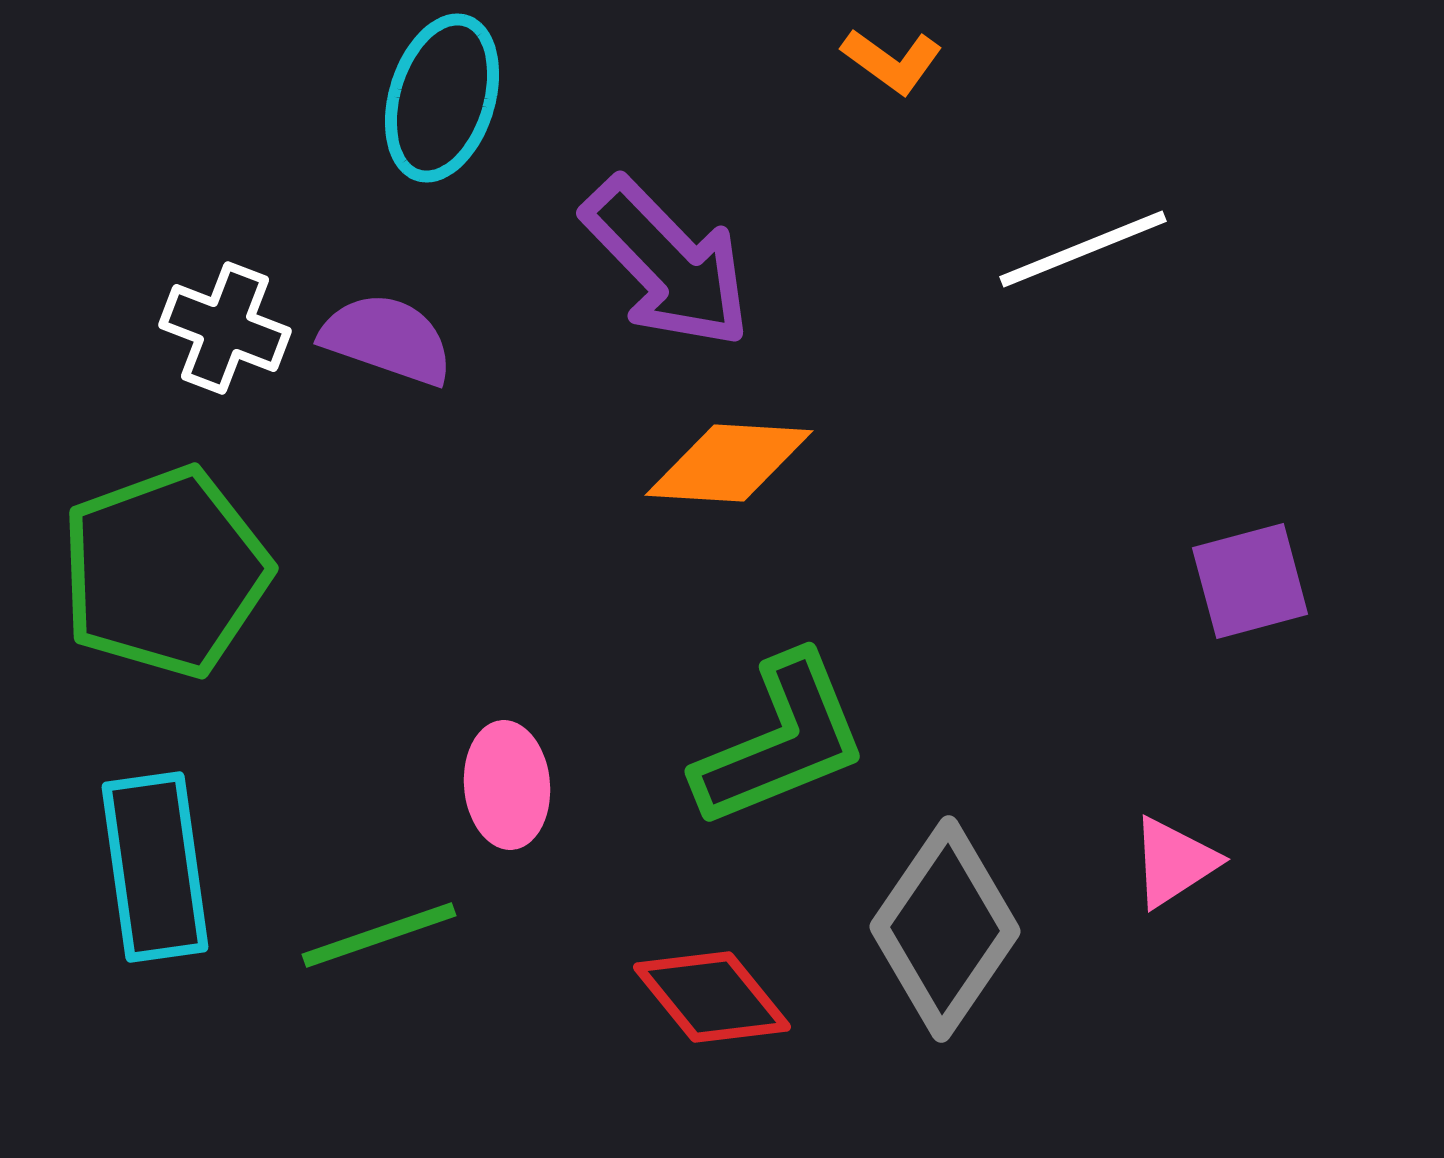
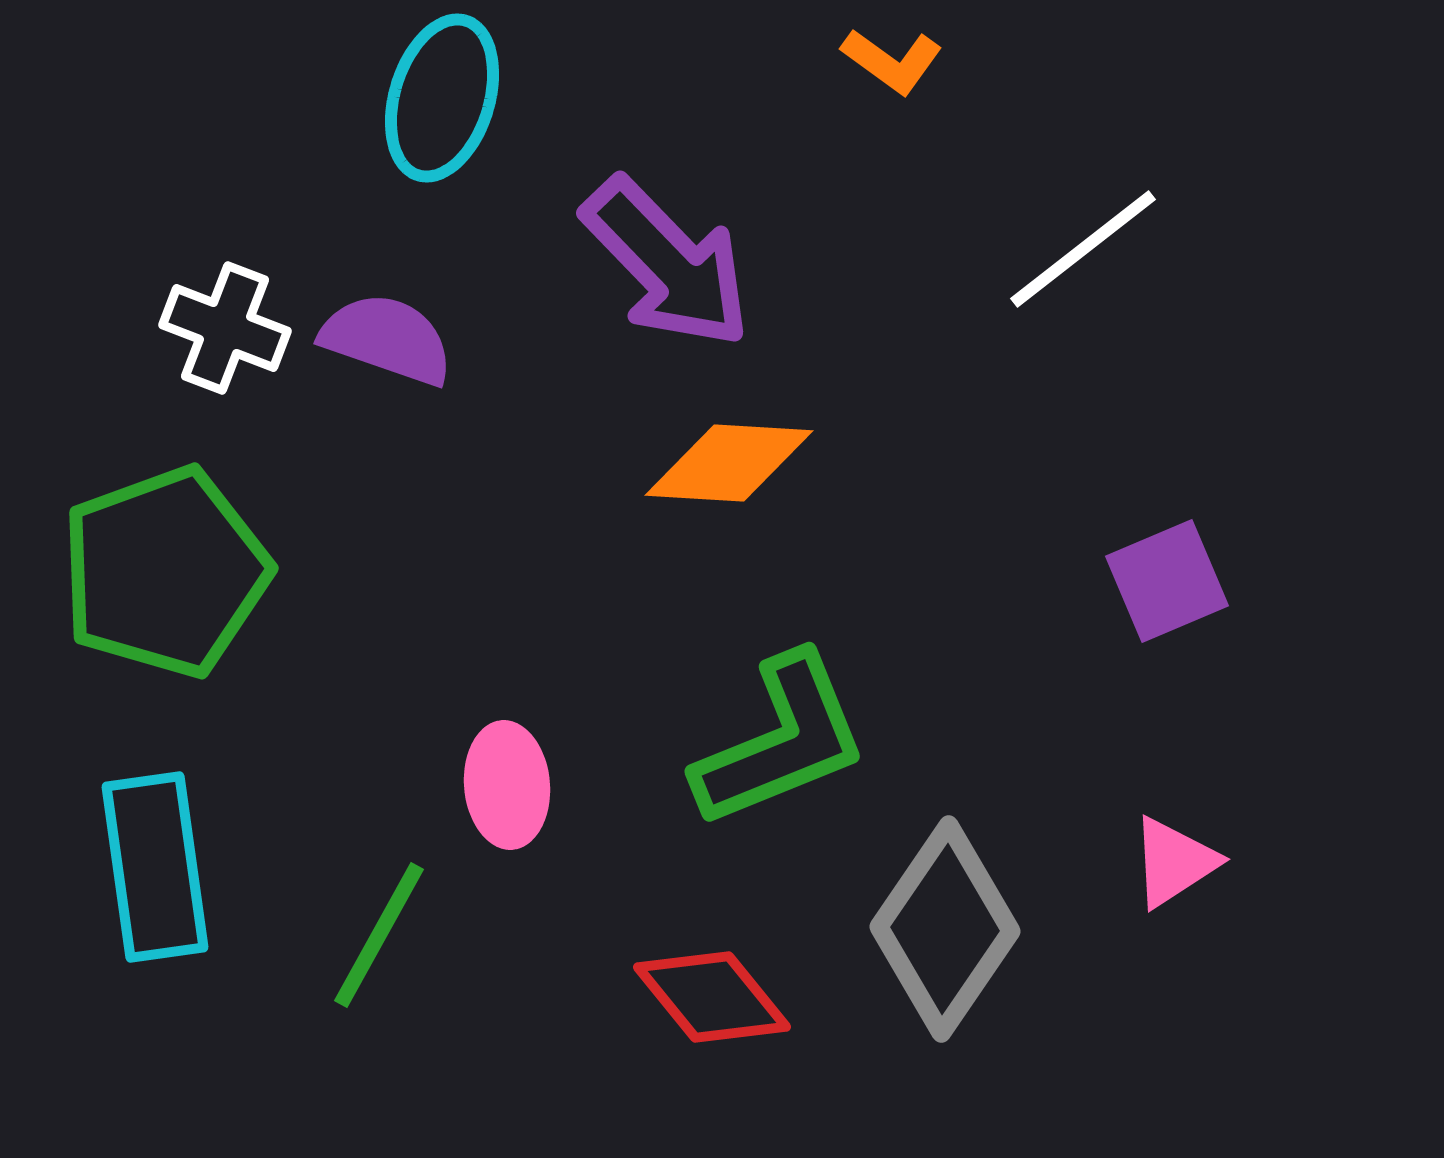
white line: rotated 16 degrees counterclockwise
purple square: moved 83 px left; rotated 8 degrees counterclockwise
green line: rotated 42 degrees counterclockwise
